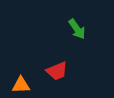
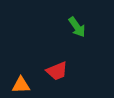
green arrow: moved 2 px up
